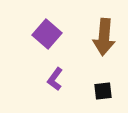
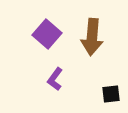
brown arrow: moved 12 px left
black square: moved 8 px right, 3 px down
